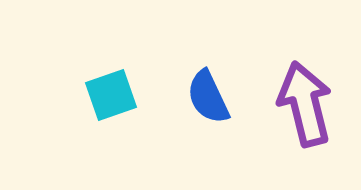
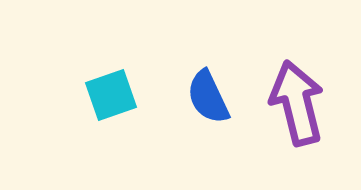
purple arrow: moved 8 px left, 1 px up
